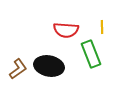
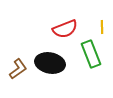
red semicircle: moved 1 px left, 1 px up; rotated 25 degrees counterclockwise
black ellipse: moved 1 px right, 3 px up
